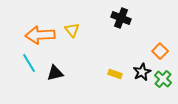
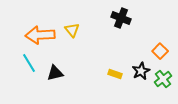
black star: moved 1 px left, 1 px up
green cross: rotated 12 degrees clockwise
